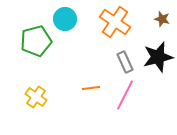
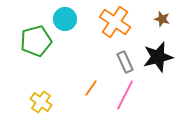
orange line: rotated 48 degrees counterclockwise
yellow cross: moved 5 px right, 5 px down
